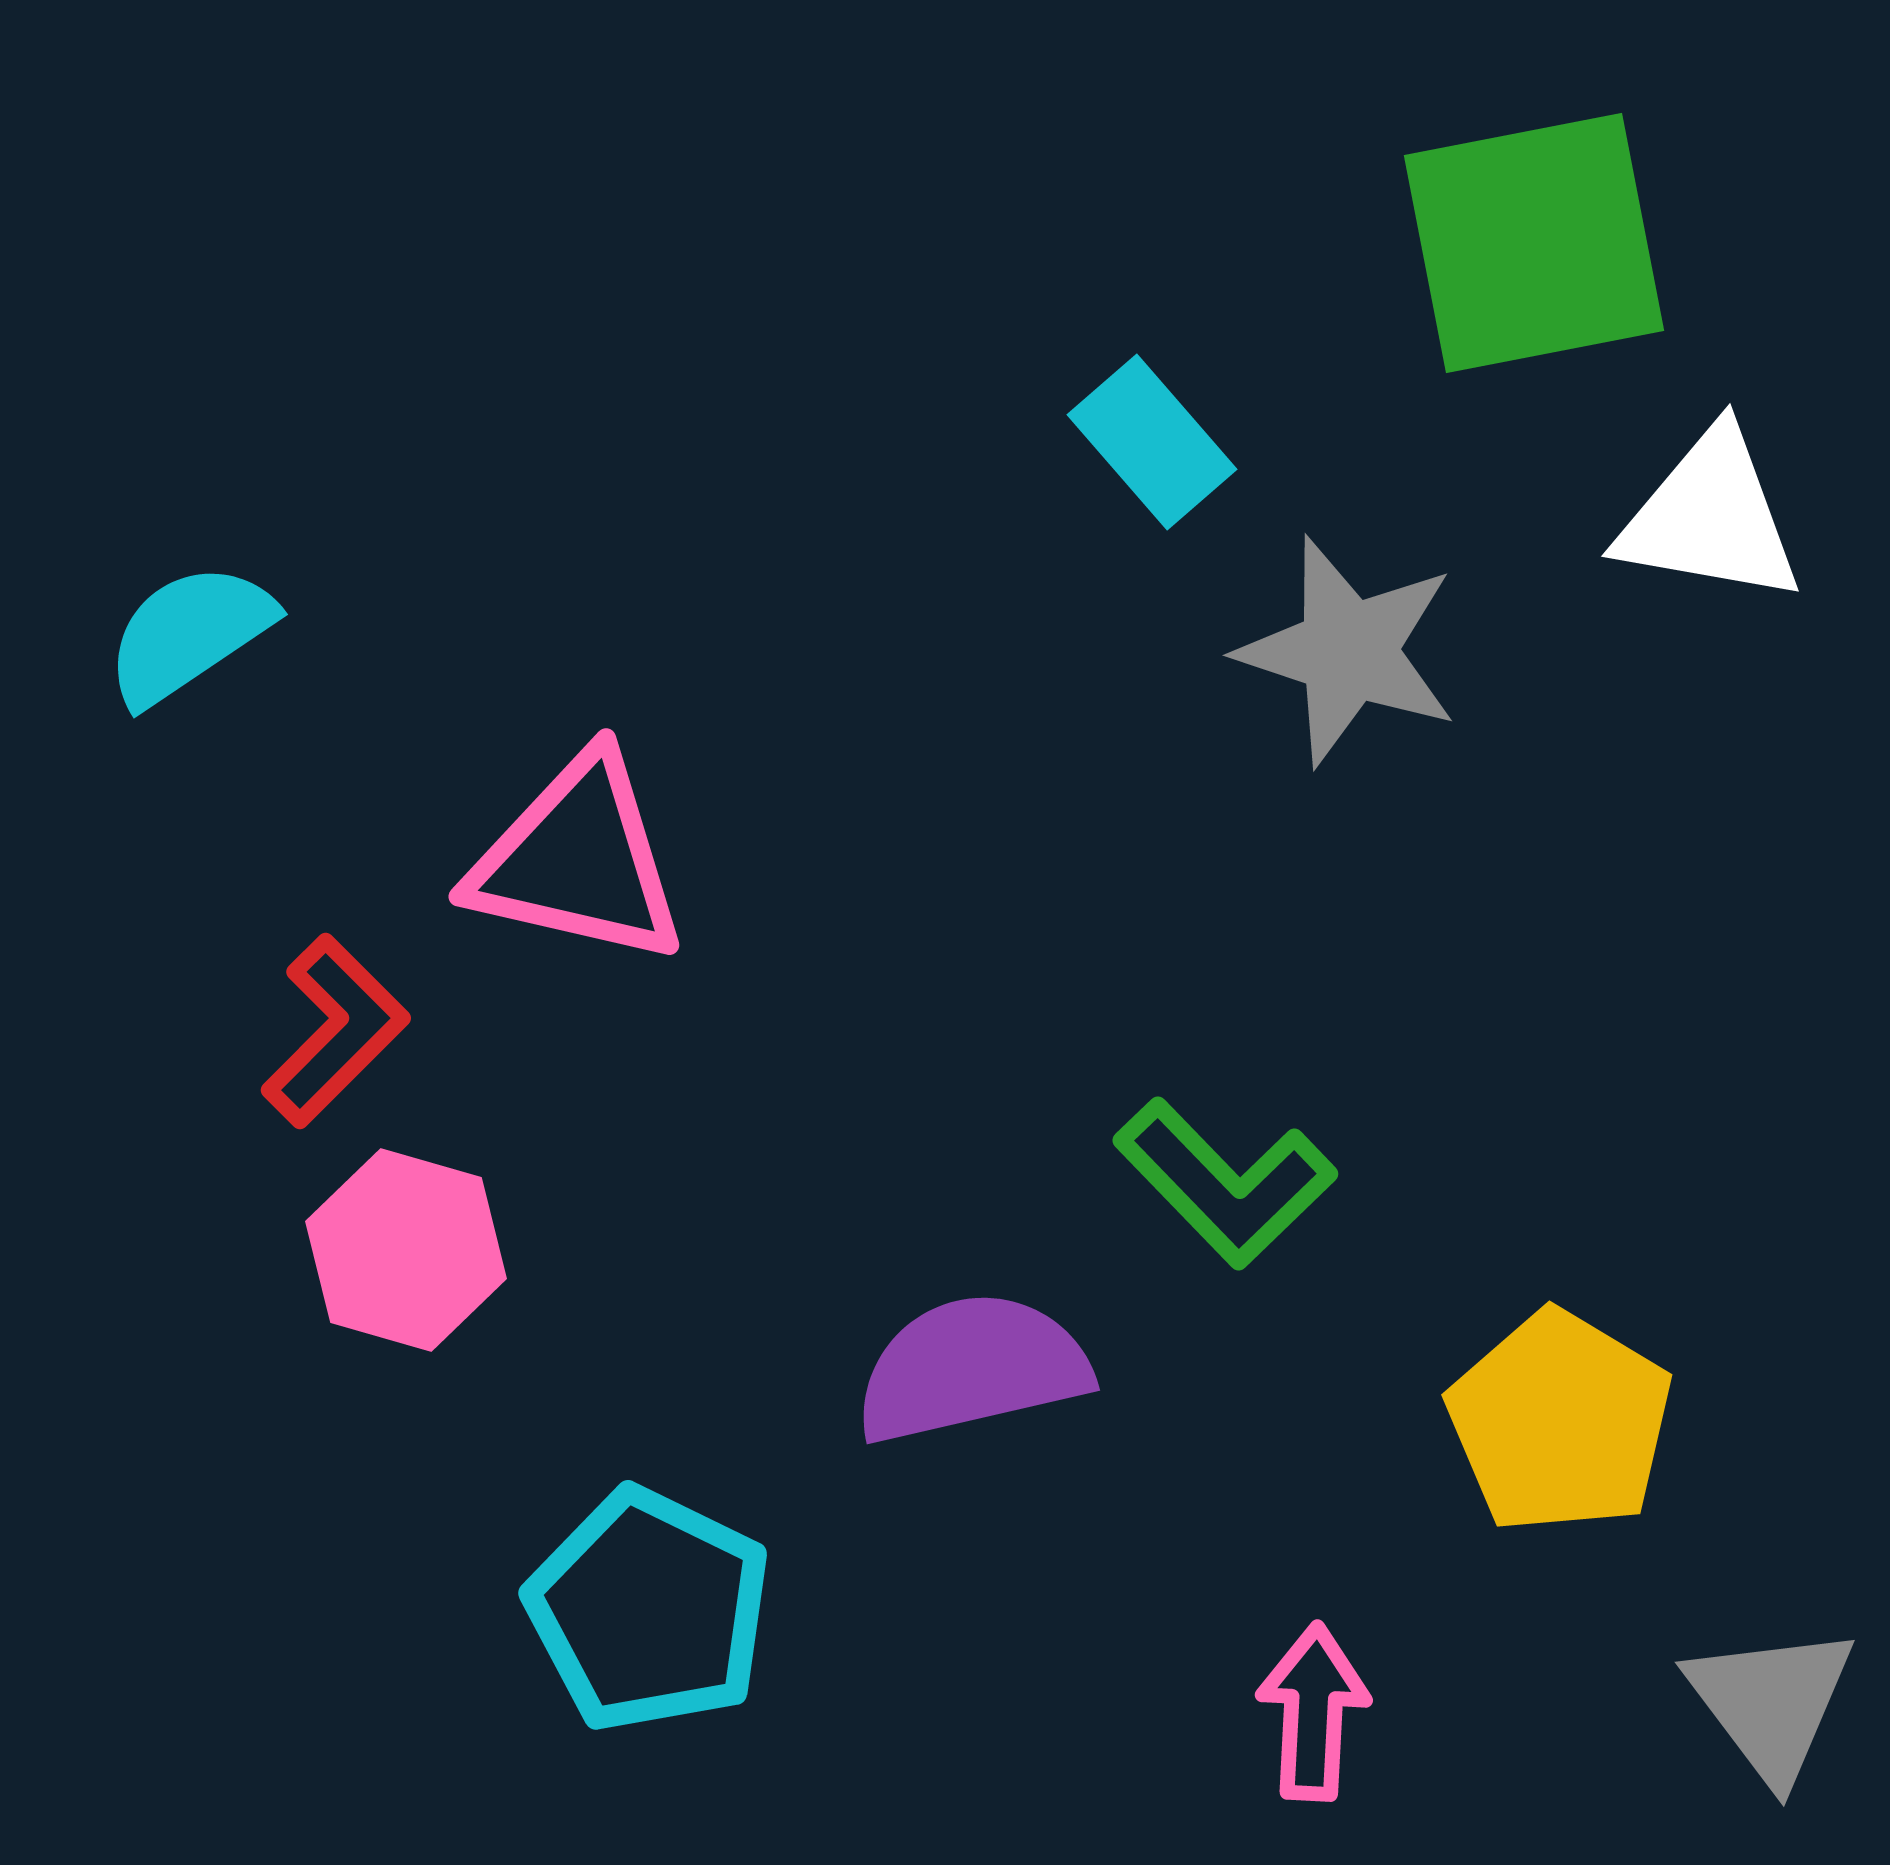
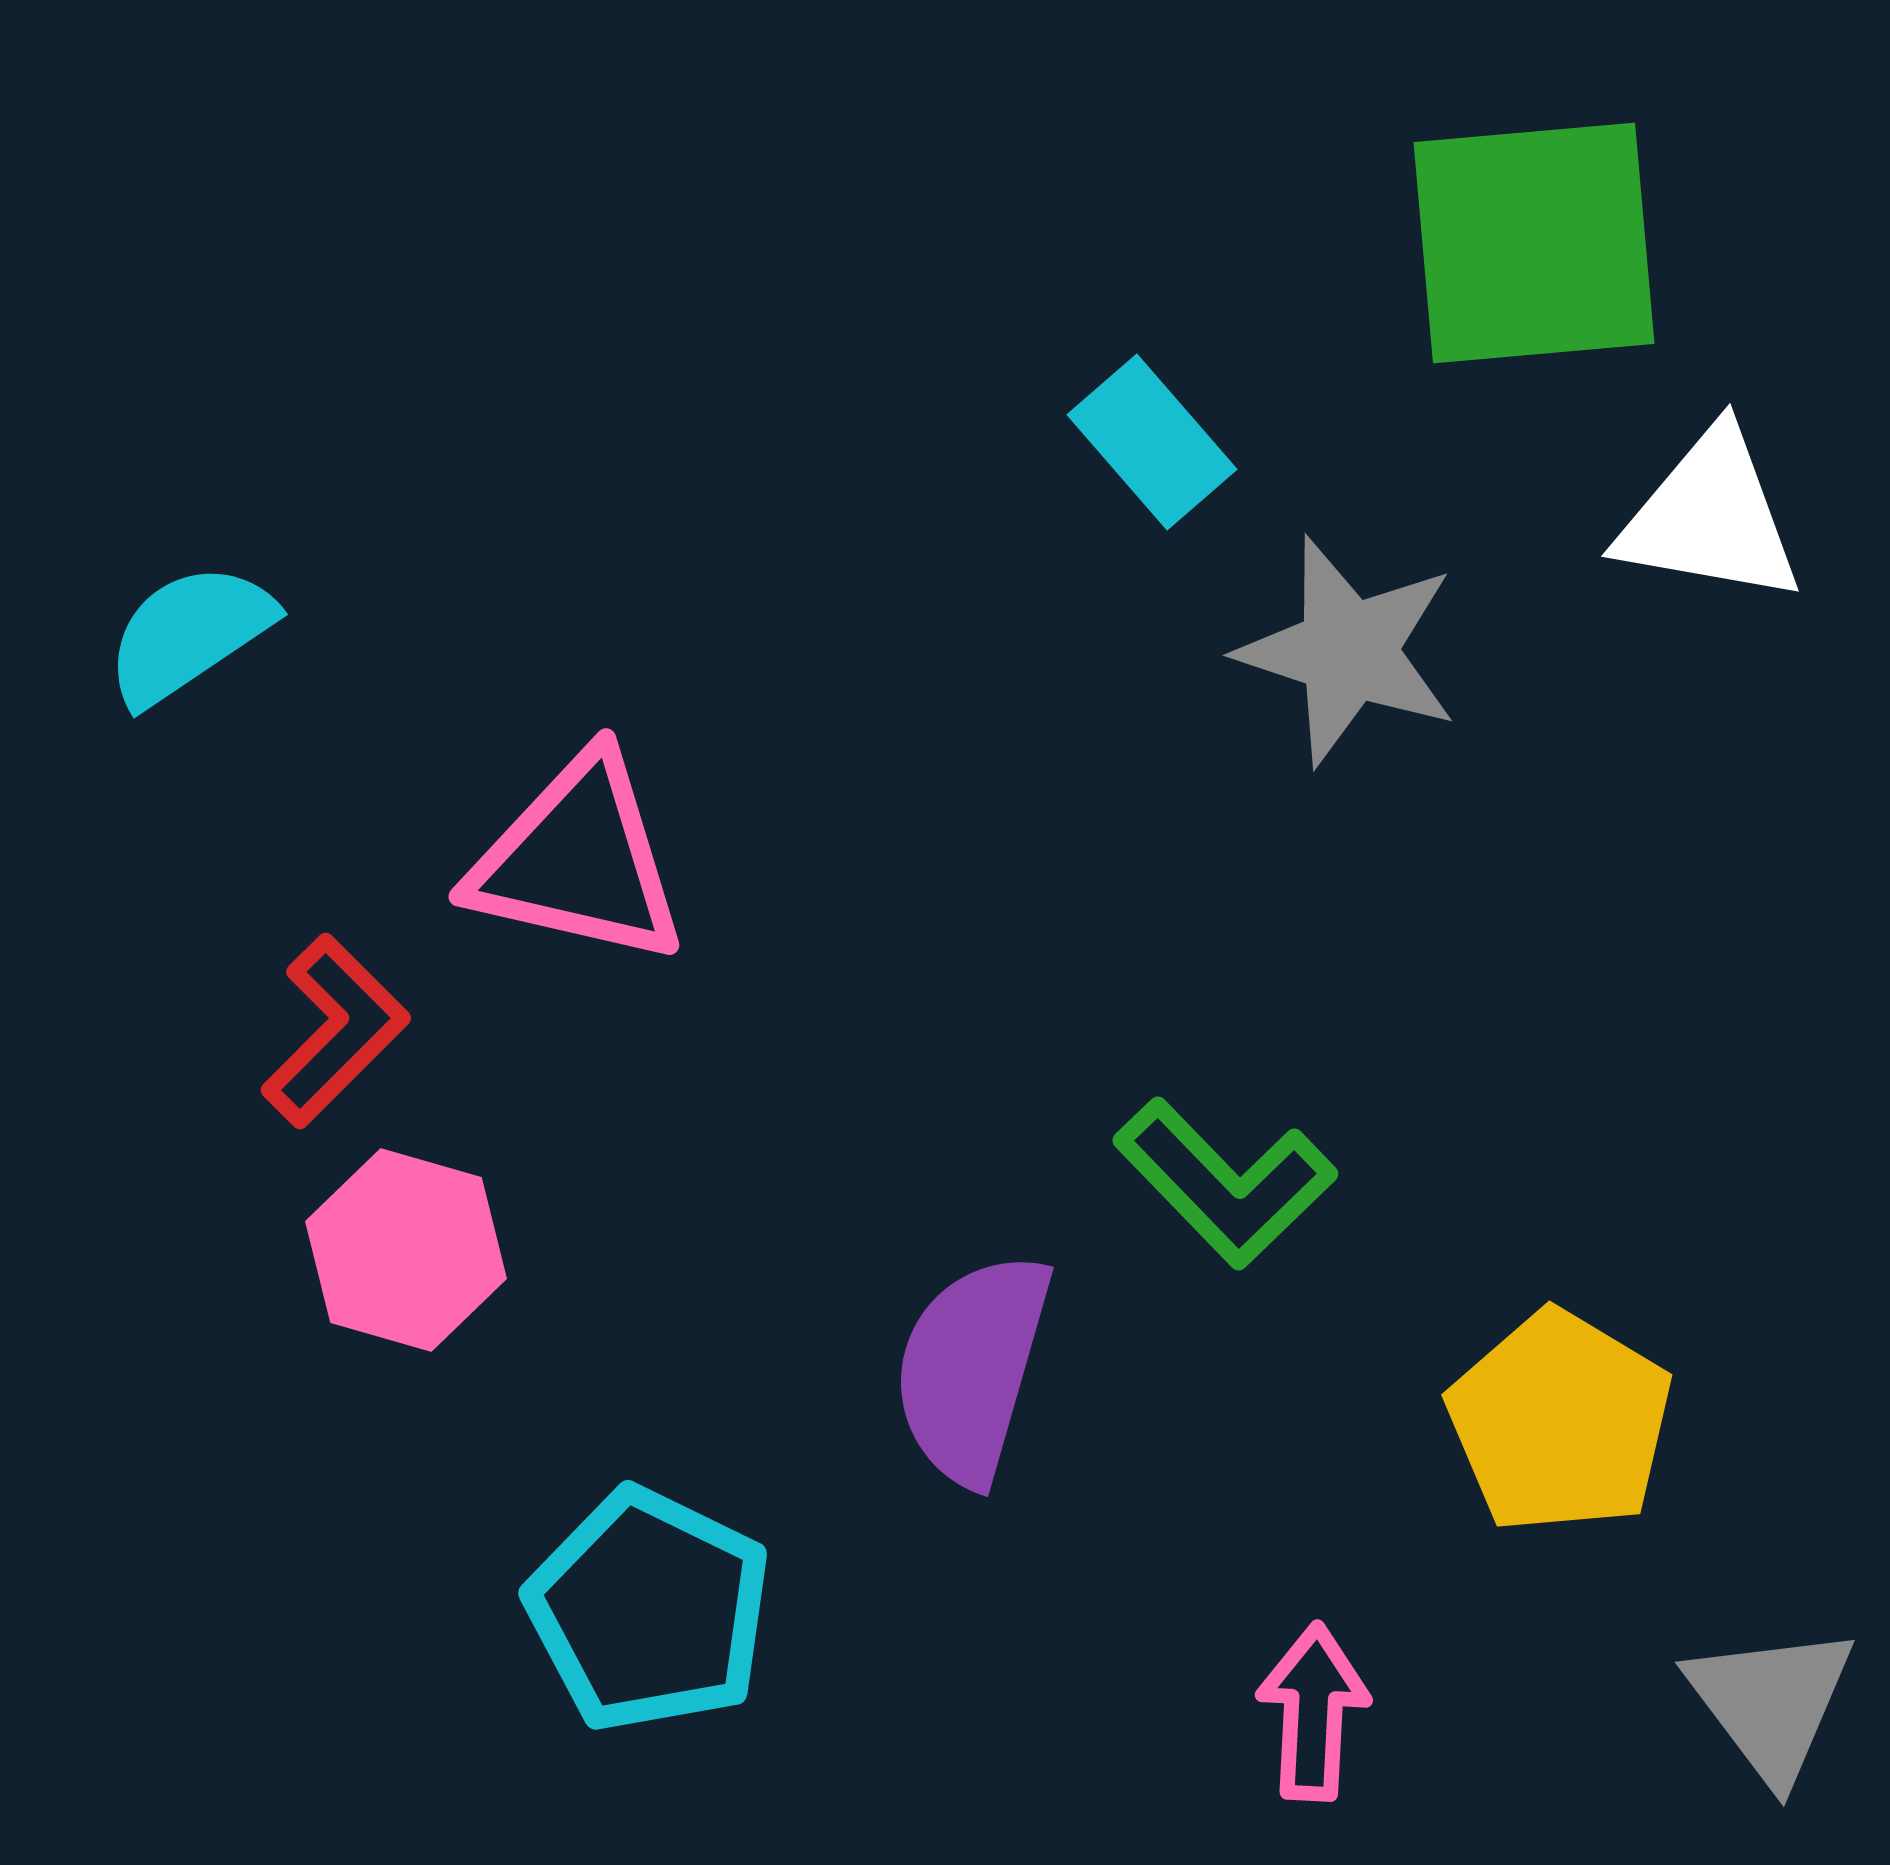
green square: rotated 6 degrees clockwise
purple semicircle: rotated 61 degrees counterclockwise
